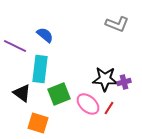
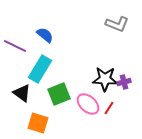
cyan rectangle: rotated 24 degrees clockwise
